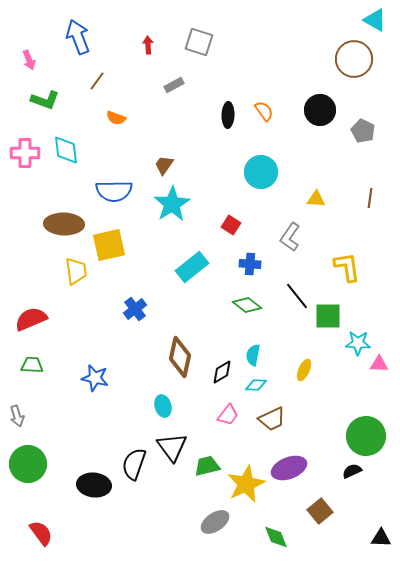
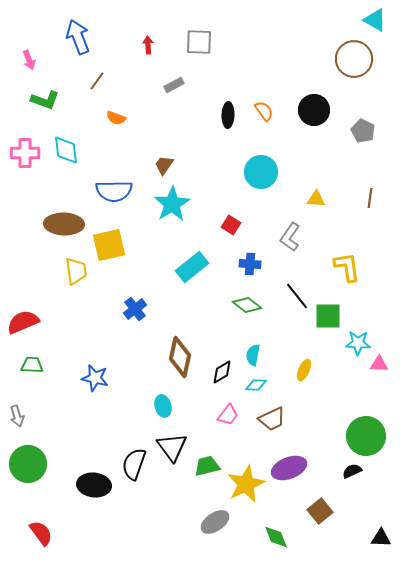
gray square at (199, 42): rotated 16 degrees counterclockwise
black circle at (320, 110): moved 6 px left
red semicircle at (31, 319): moved 8 px left, 3 px down
